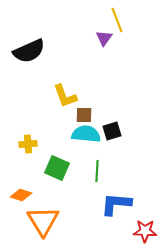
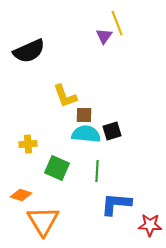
yellow line: moved 3 px down
purple triangle: moved 2 px up
red star: moved 5 px right, 6 px up
